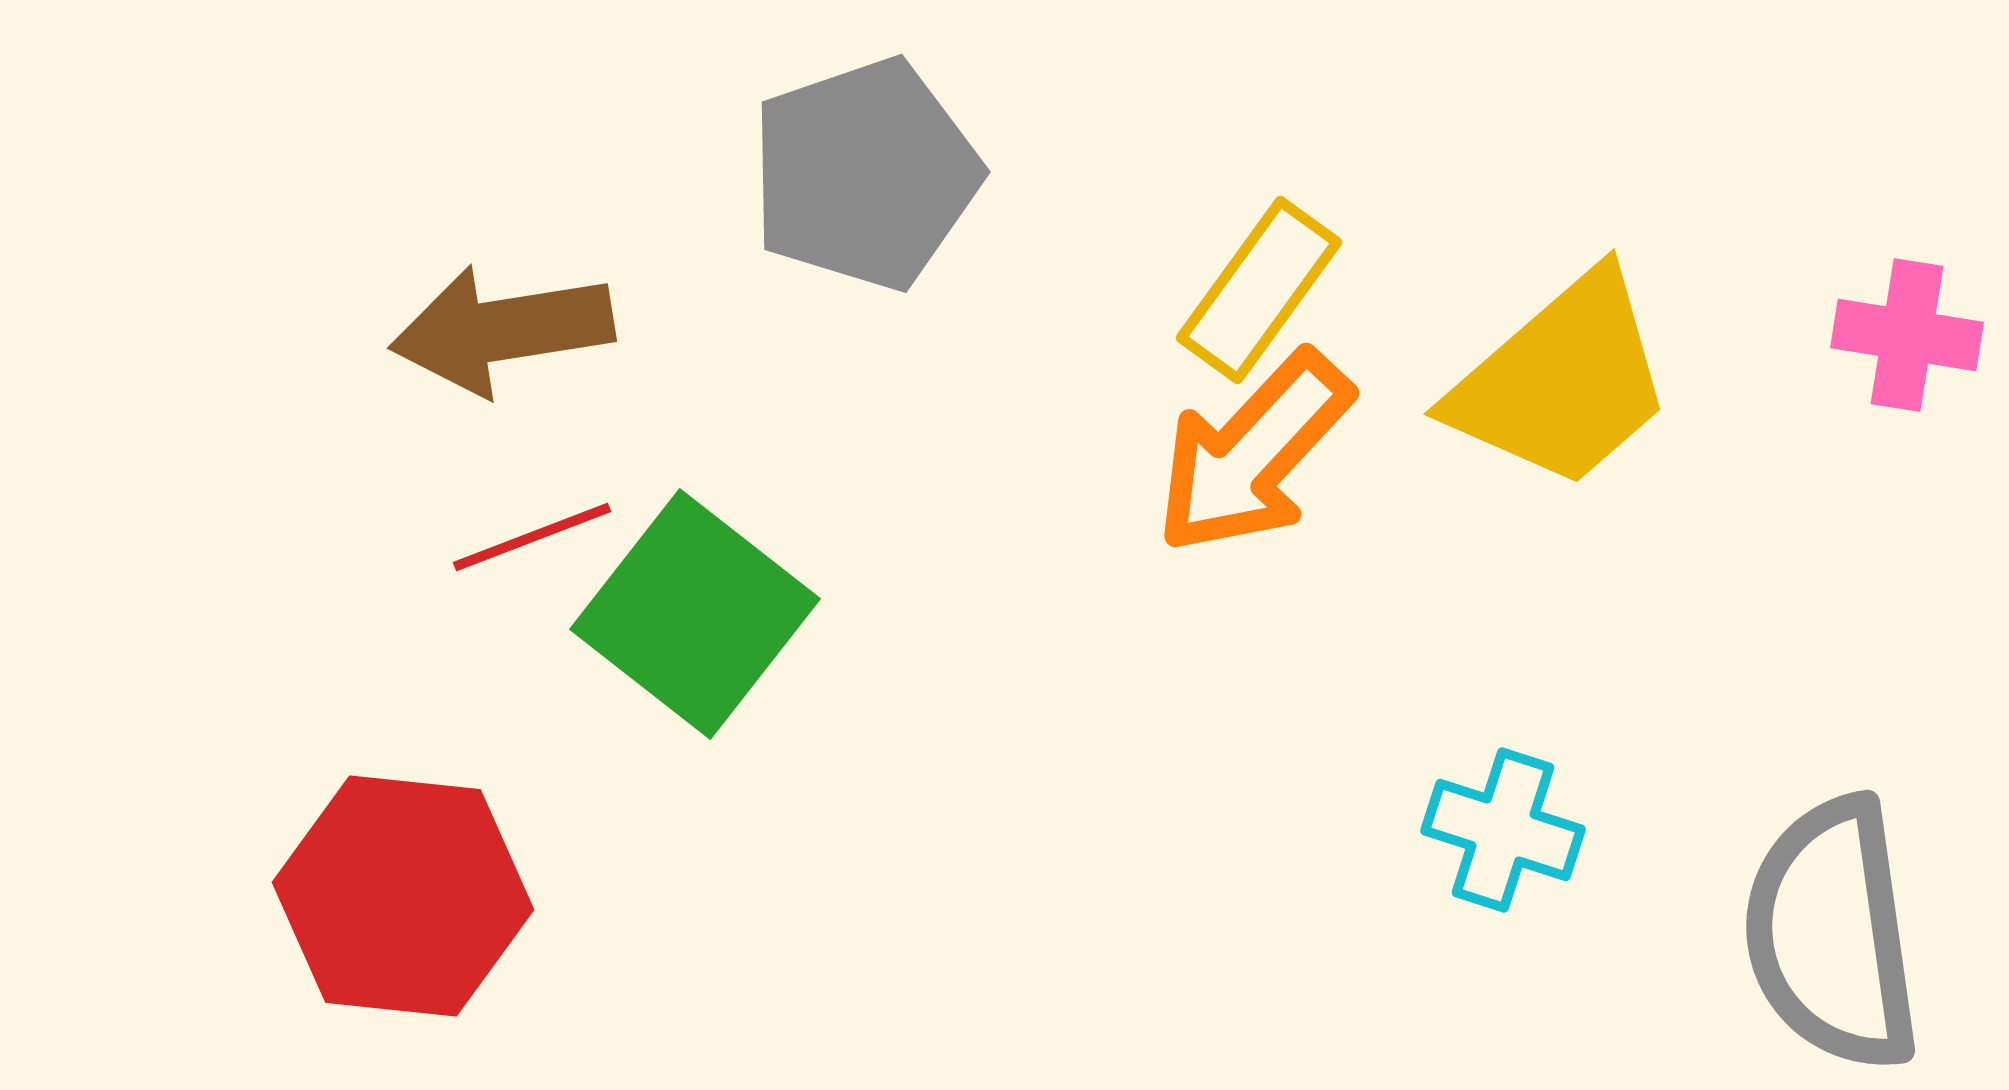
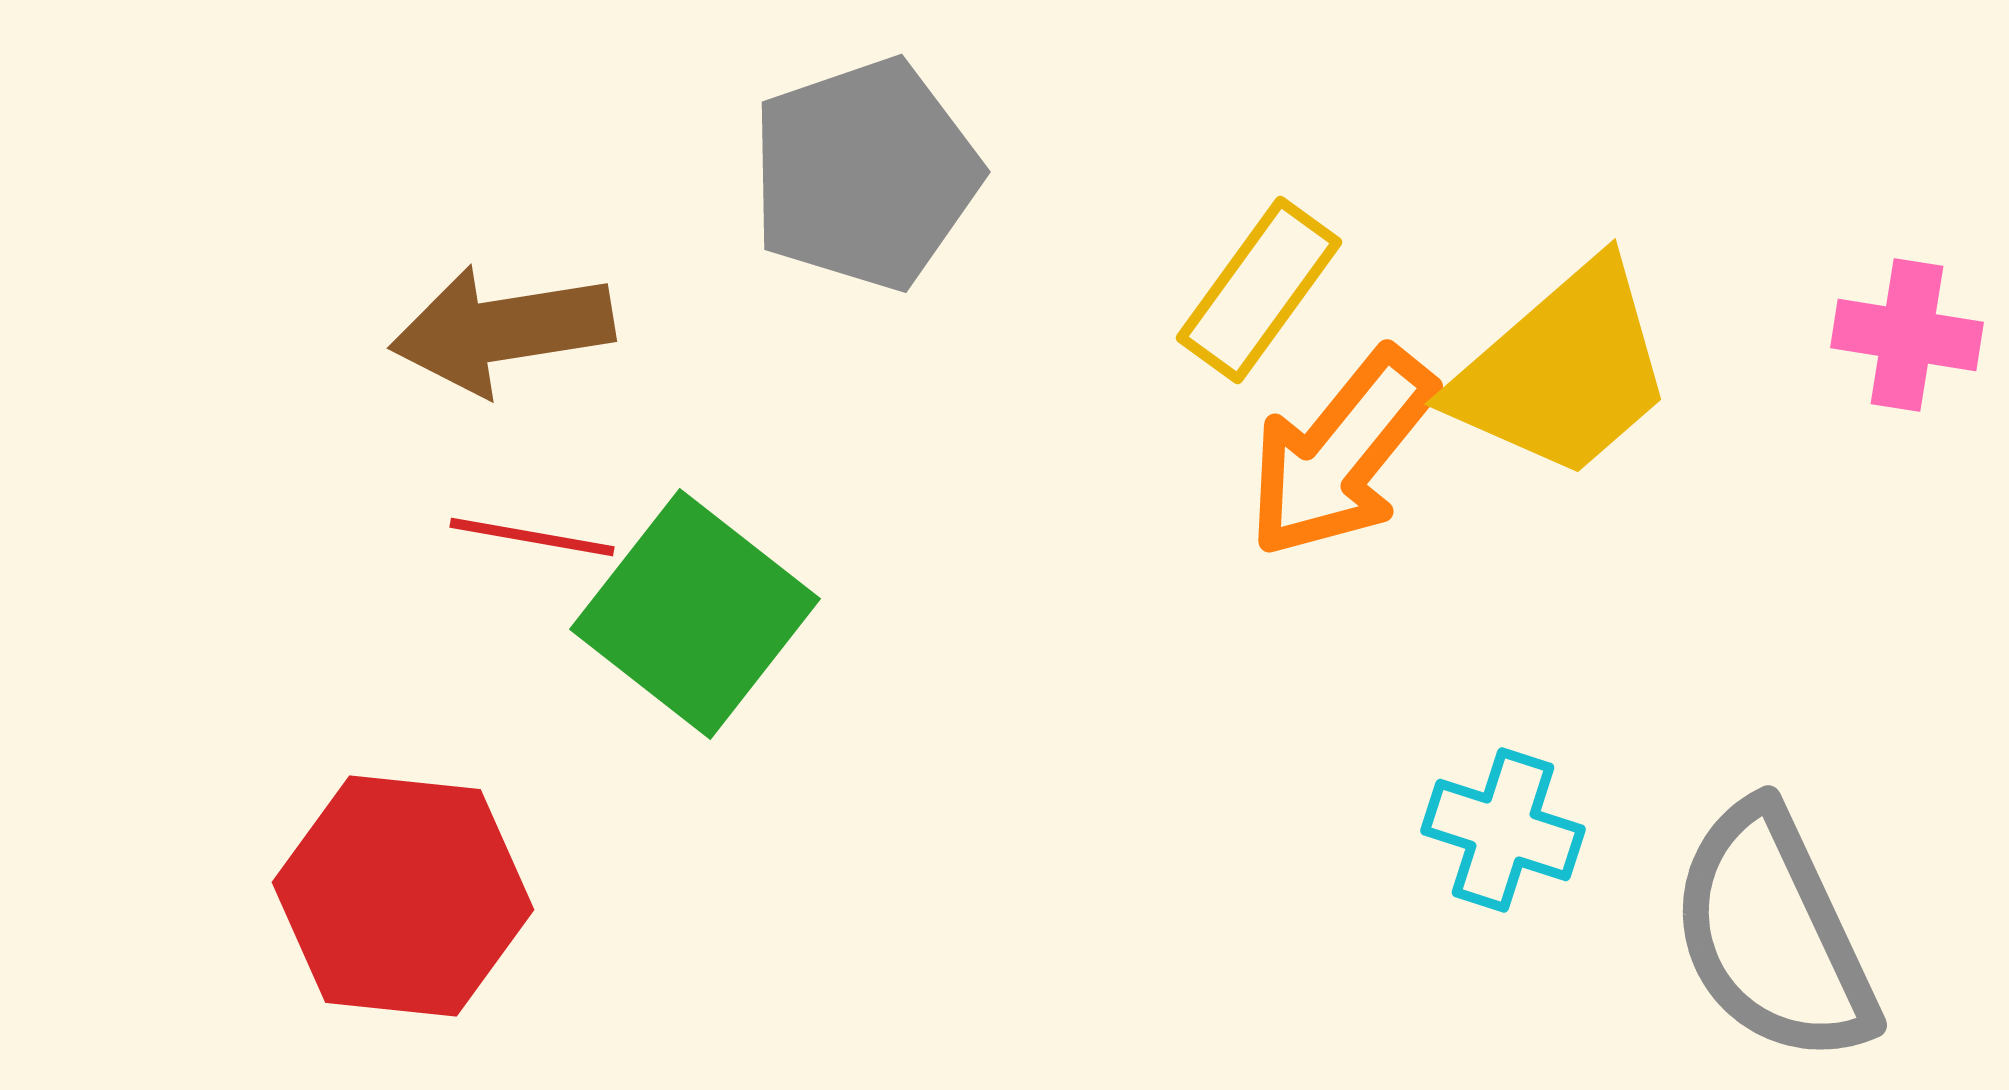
yellow trapezoid: moved 1 px right, 10 px up
orange arrow: moved 88 px right; rotated 4 degrees counterclockwise
red line: rotated 31 degrees clockwise
gray semicircle: moved 59 px left; rotated 17 degrees counterclockwise
